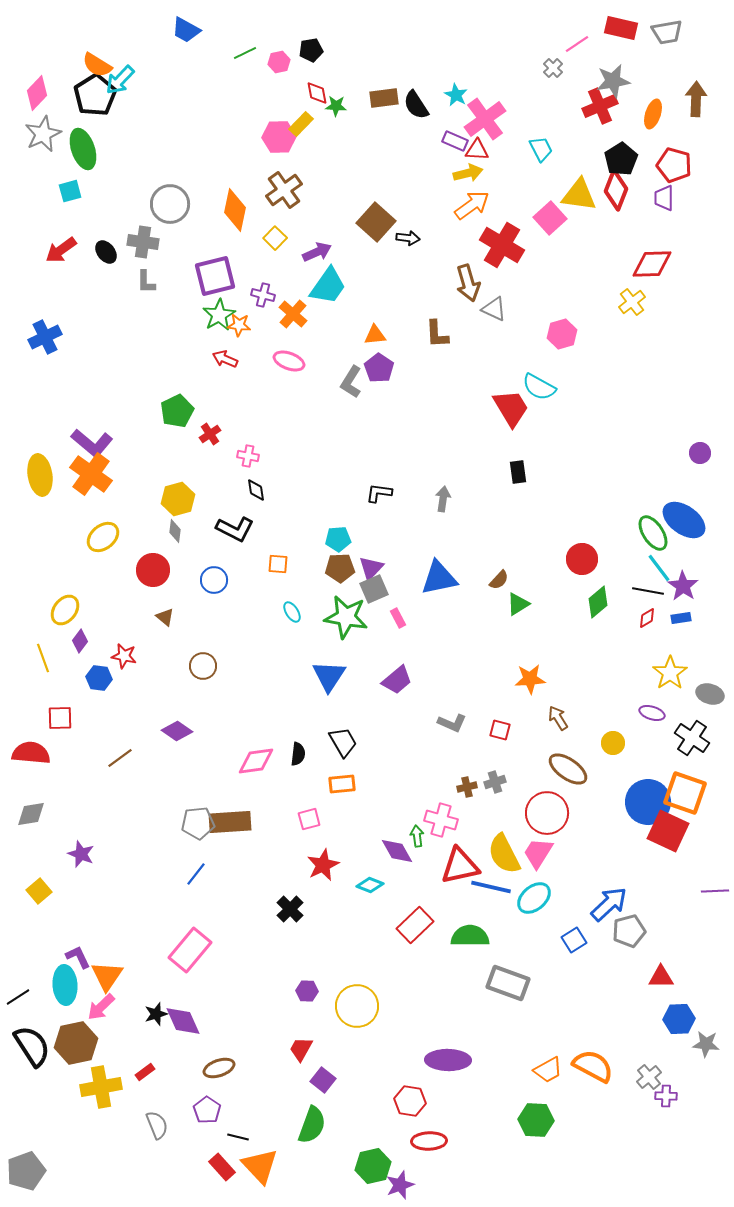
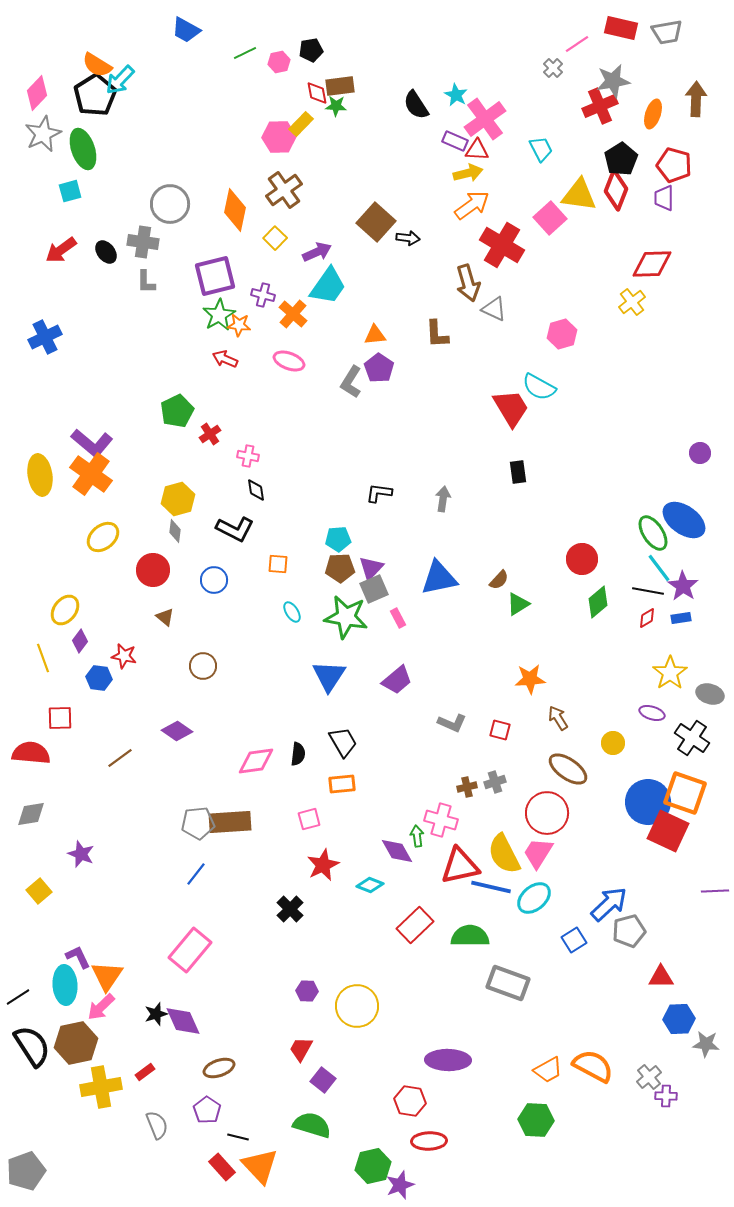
brown rectangle at (384, 98): moved 44 px left, 12 px up
green semicircle at (312, 1125): rotated 93 degrees counterclockwise
